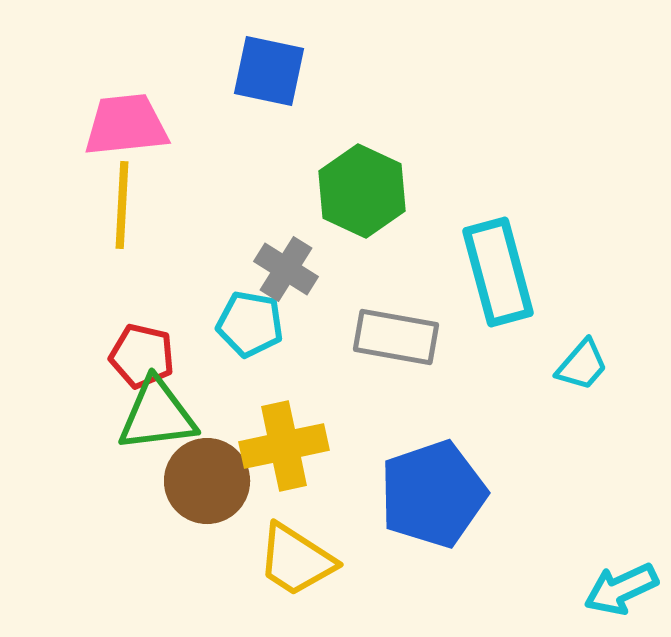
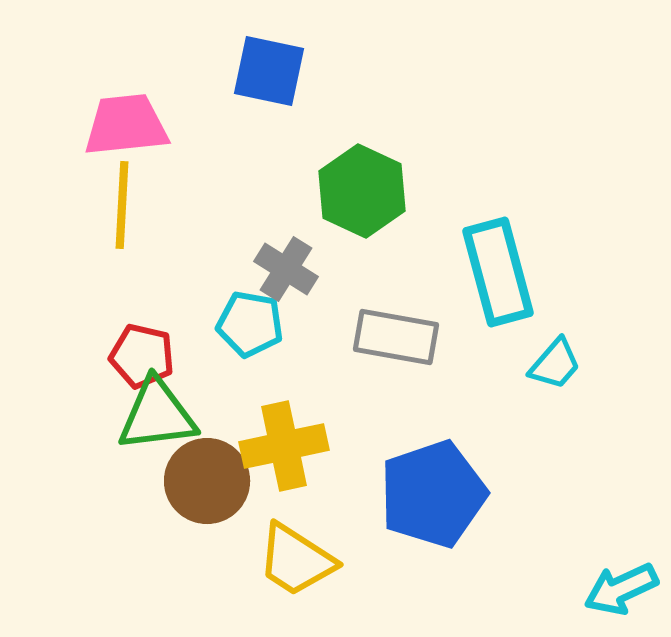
cyan trapezoid: moved 27 px left, 1 px up
